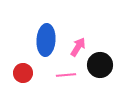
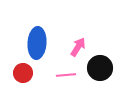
blue ellipse: moved 9 px left, 3 px down
black circle: moved 3 px down
